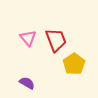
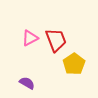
pink triangle: moved 2 px right; rotated 42 degrees clockwise
